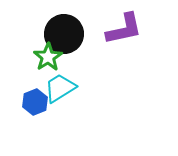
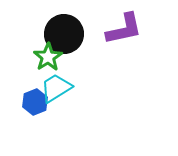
cyan trapezoid: moved 4 px left
